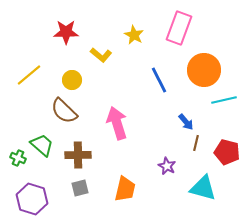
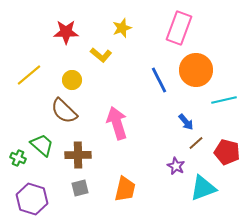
yellow star: moved 12 px left, 7 px up; rotated 24 degrees clockwise
orange circle: moved 8 px left
brown line: rotated 35 degrees clockwise
purple star: moved 9 px right
cyan triangle: rotated 36 degrees counterclockwise
